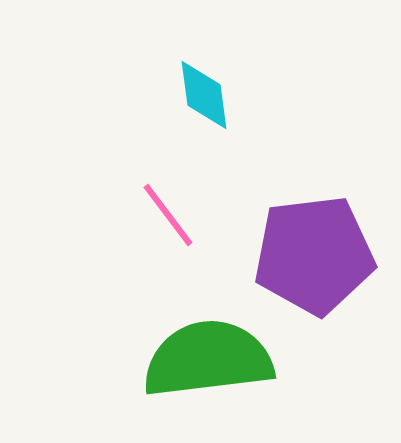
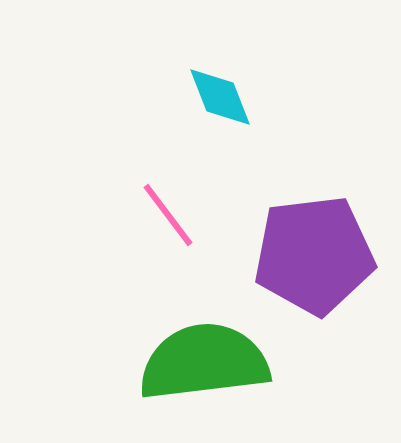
cyan diamond: moved 16 px right, 2 px down; rotated 14 degrees counterclockwise
green semicircle: moved 4 px left, 3 px down
